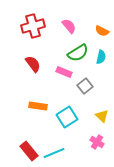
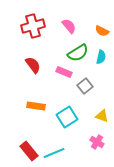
red semicircle: moved 1 px down
orange rectangle: moved 2 px left
yellow triangle: rotated 24 degrees counterclockwise
